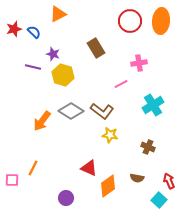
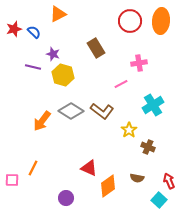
yellow star: moved 19 px right, 5 px up; rotated 28 degrees clockwise
